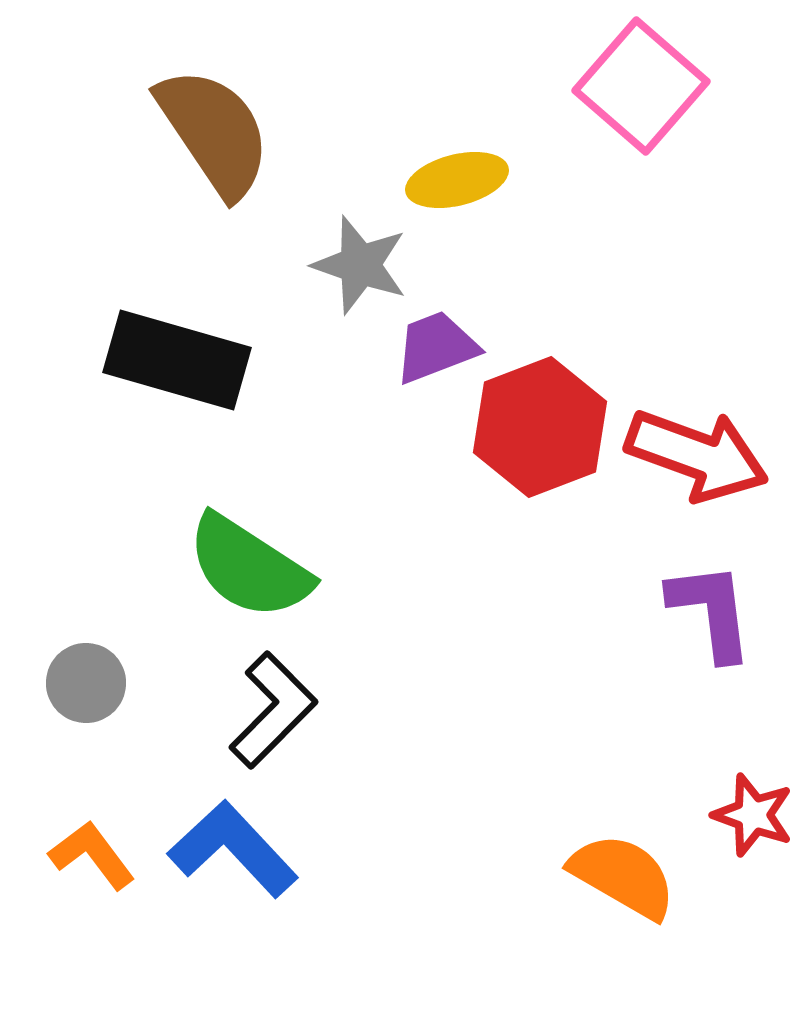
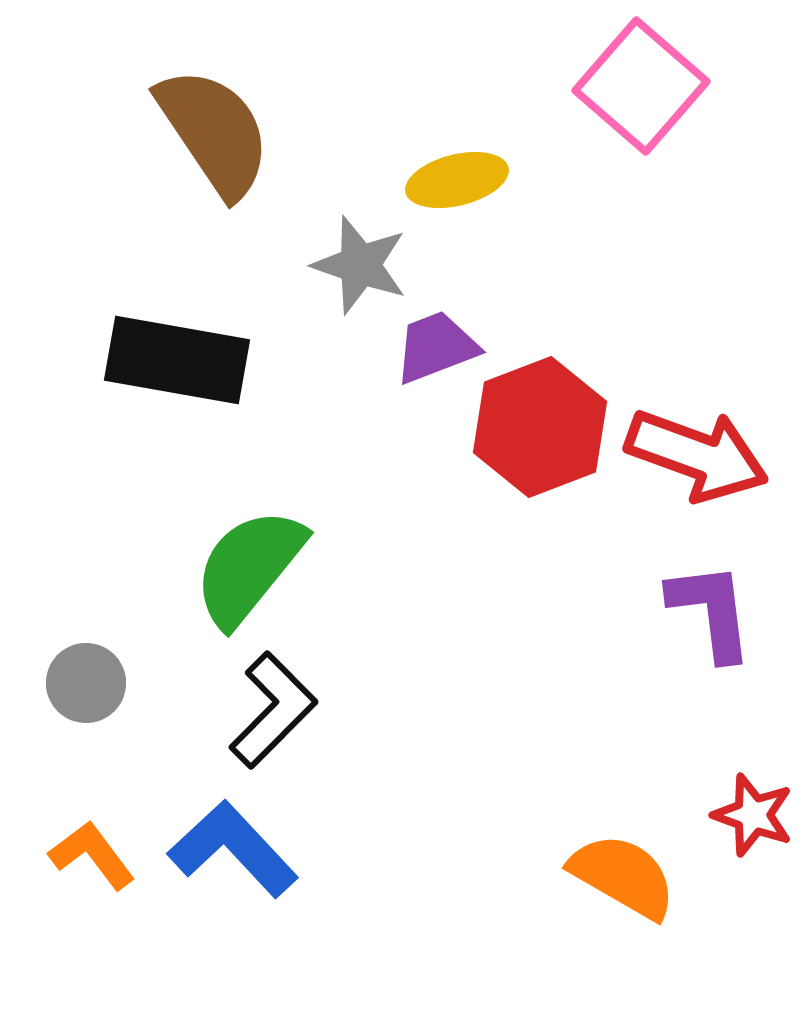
black rectangle: rotated 6 degrees counterclockwise
green semicircle: rotated 96 degrees clockwise
